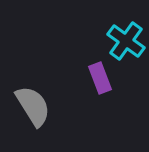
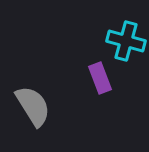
cyan cross: rotated 21 degrees counterclockwise
